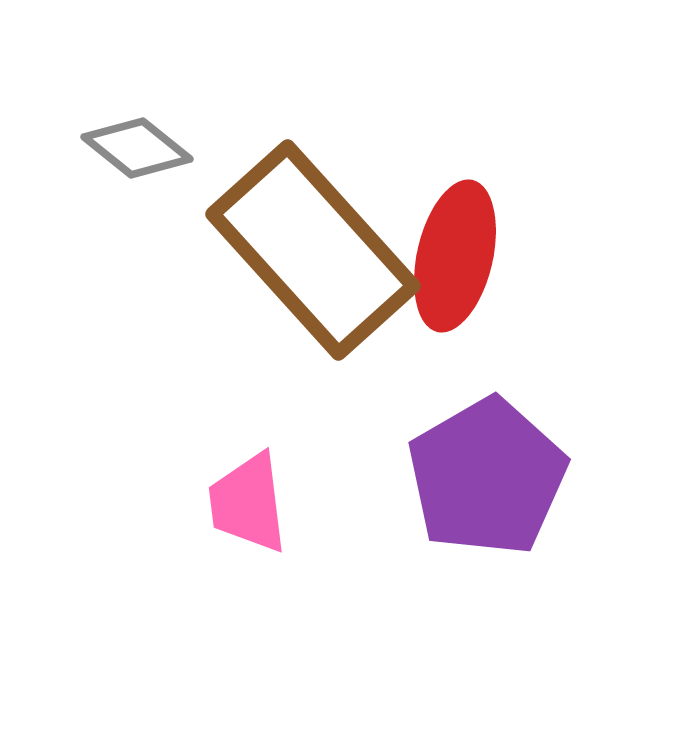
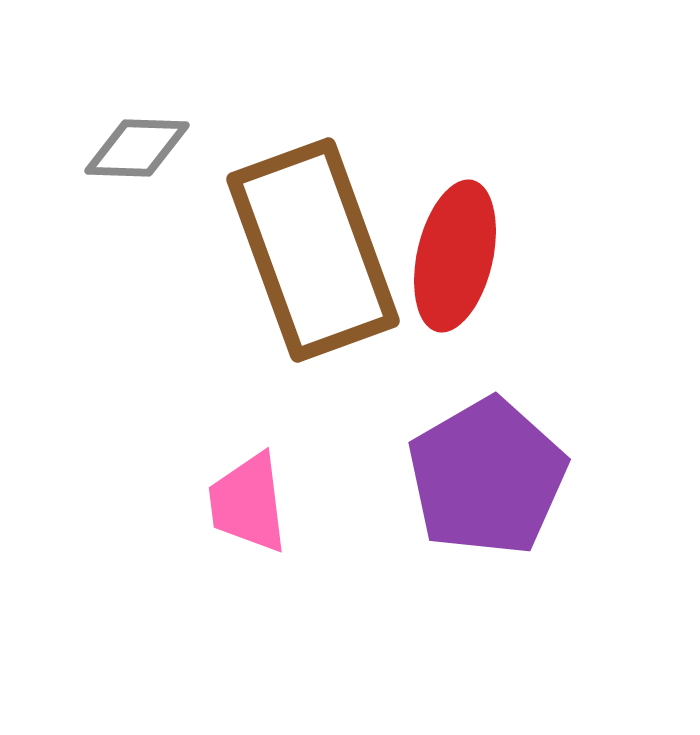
gray diamond: rotated 37 degrees counterclockwise
brown rectangle: rotated 22 degrees clockwise
